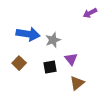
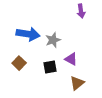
purple arrow: moved 9 px left, 2 px up; rotated 72 degrees counterclockwise
purple triangle: rotated 24 degrees counterclockwise
